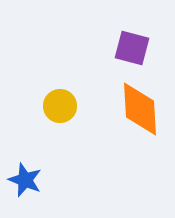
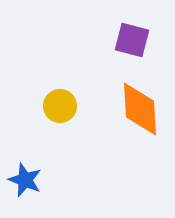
purple square: moved 8 px up
